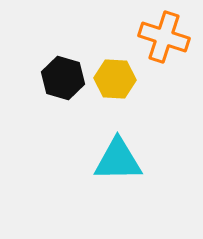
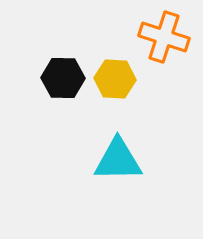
black hexagon: rotated 15 degrees counterclockwise
